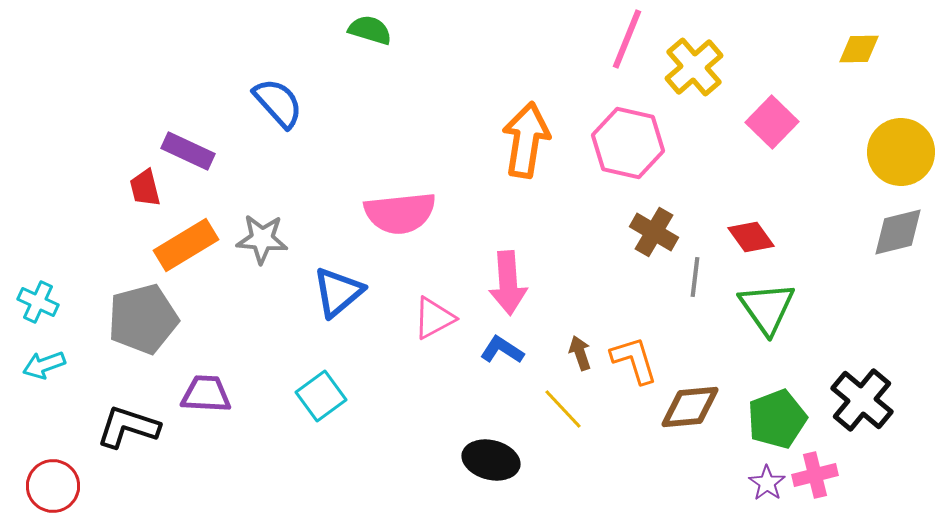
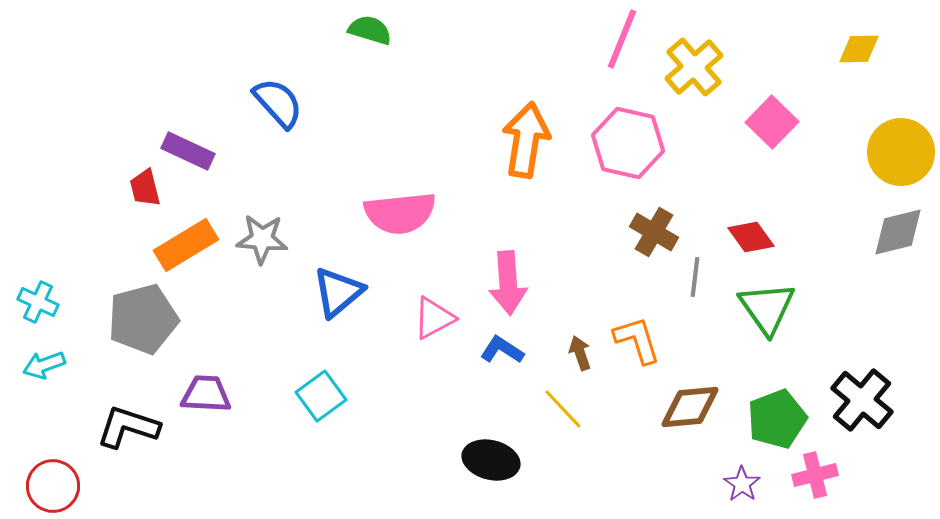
pink line: moved 5 px left
orange L-shape: moved 3 px right, 20 px up
purple star: moved 25 px left, 1 px down
